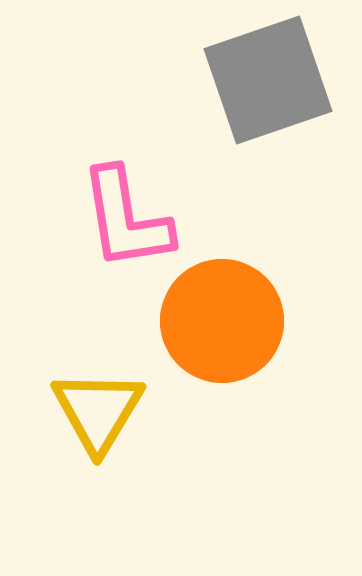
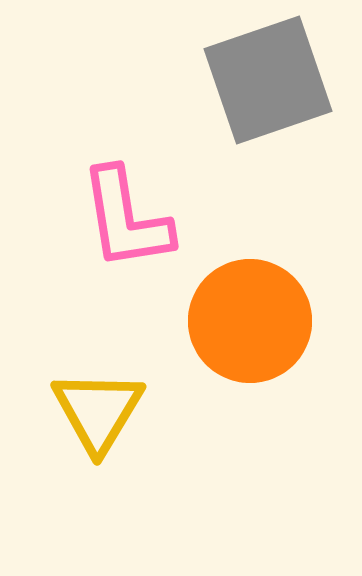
orange circle: moved 28 px right
